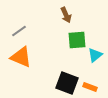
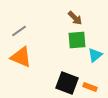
brown arrow: moved 9 px right, 3 px down; rotated 21 degrees counterclockwise
